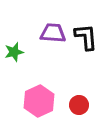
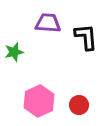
purple trapezoid: moved 5 px left, 10 px up
